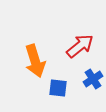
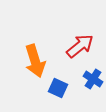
blue cross: rotated 24 degrees counterclockwise
blue square: rotated 18 degrees clockwise
